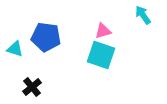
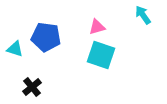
pink triangle: moved 6 px left, 4 px up
